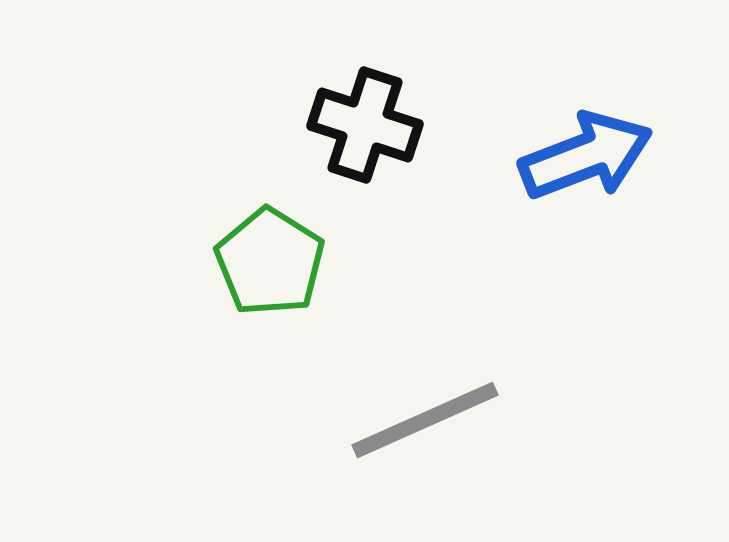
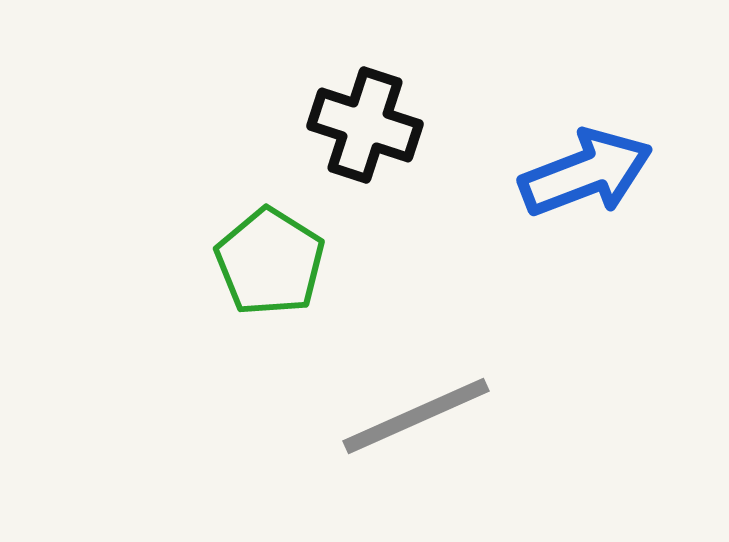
blue arrow: moved 17 px down
gray line: moved 9 px left, 4 px up
